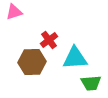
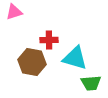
red cross: rotated 36 degrees clockwise
cyan triangle: rotated 20 degrees clockwise
brown hexagon: rotated 12 degrees clockwise
